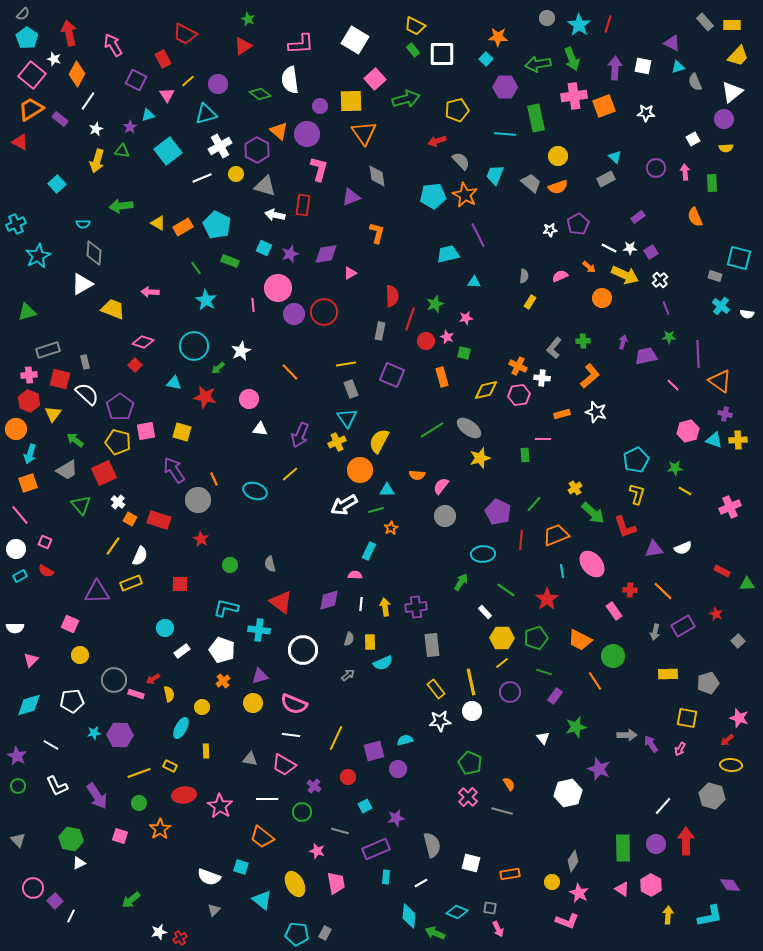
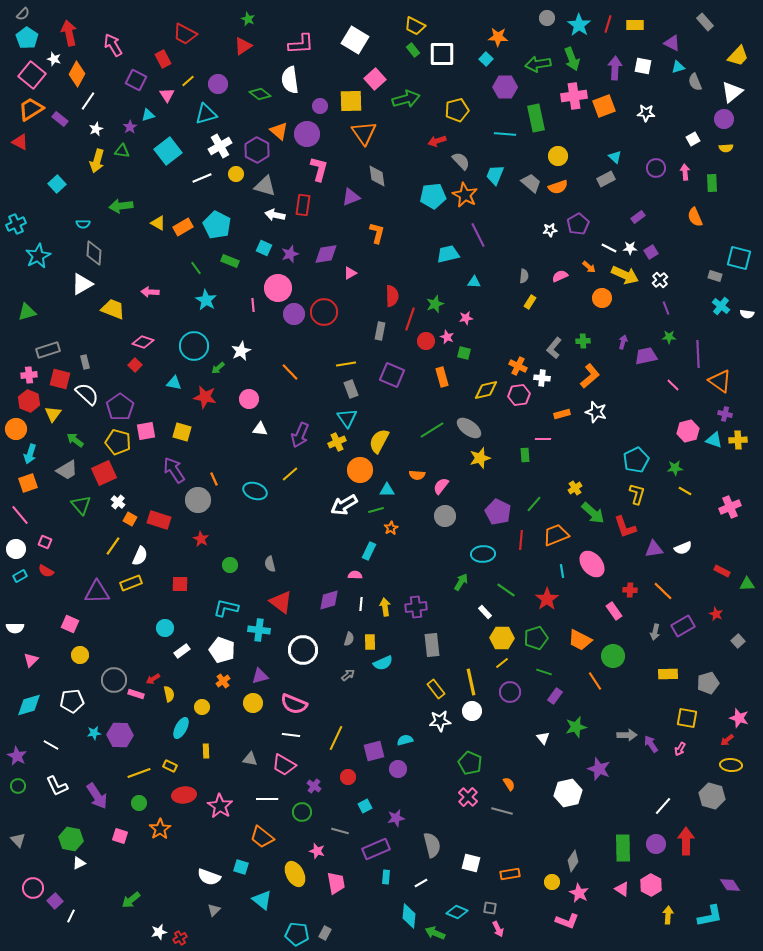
yellow rectangle at (732, 25): moved 97 px left
yellow ellipse at (295, 884): moved 10 px up
